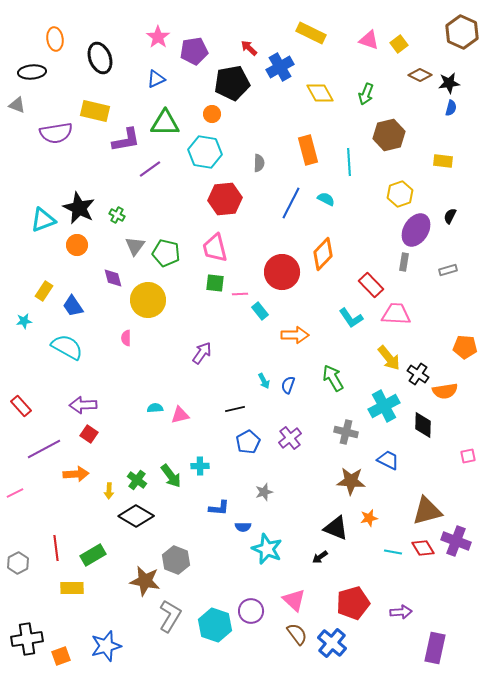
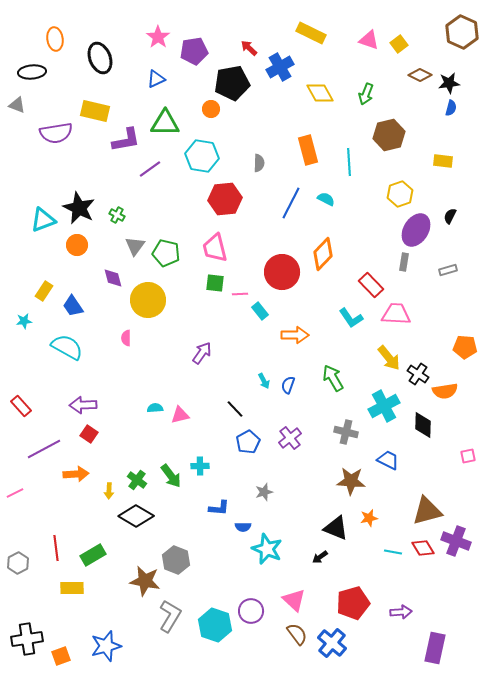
orange circle at (212, 114): moved 1 px left, 5 px up
cyan hexagon at (205, 152): moved 3 px left, 4 px down
black line at (235, 409): rotated 60 degrees clockwise
